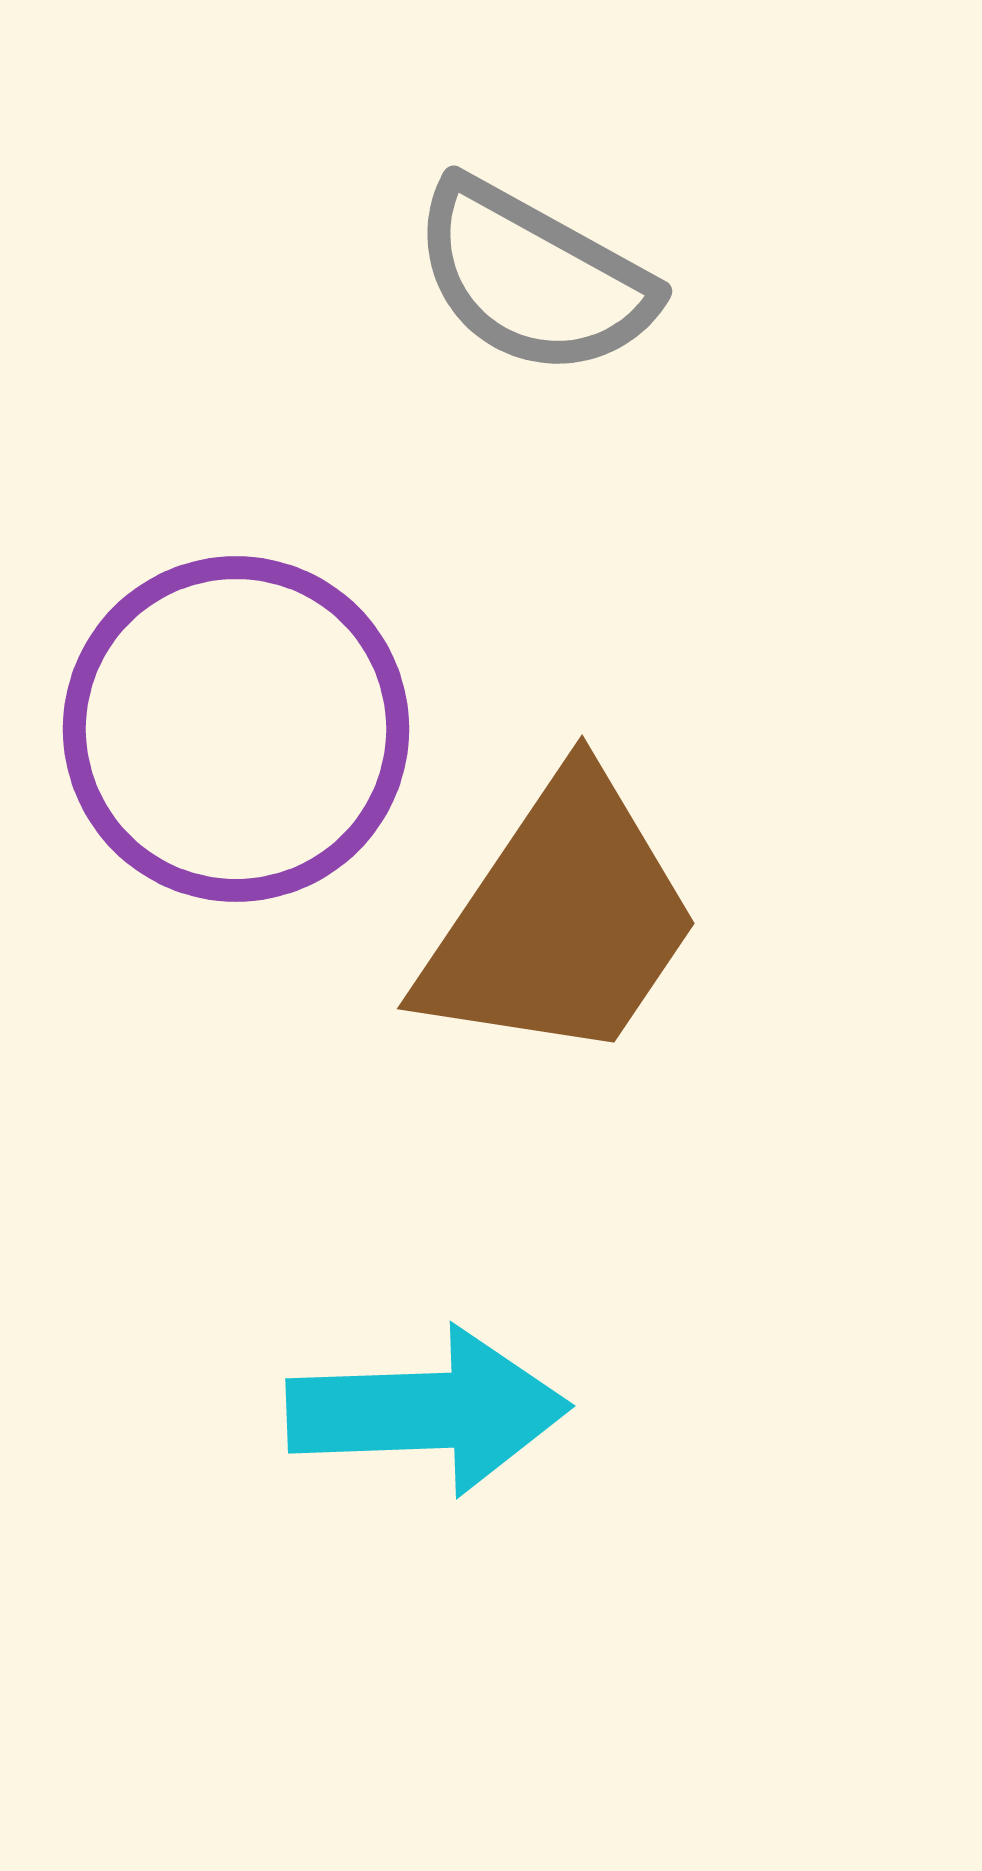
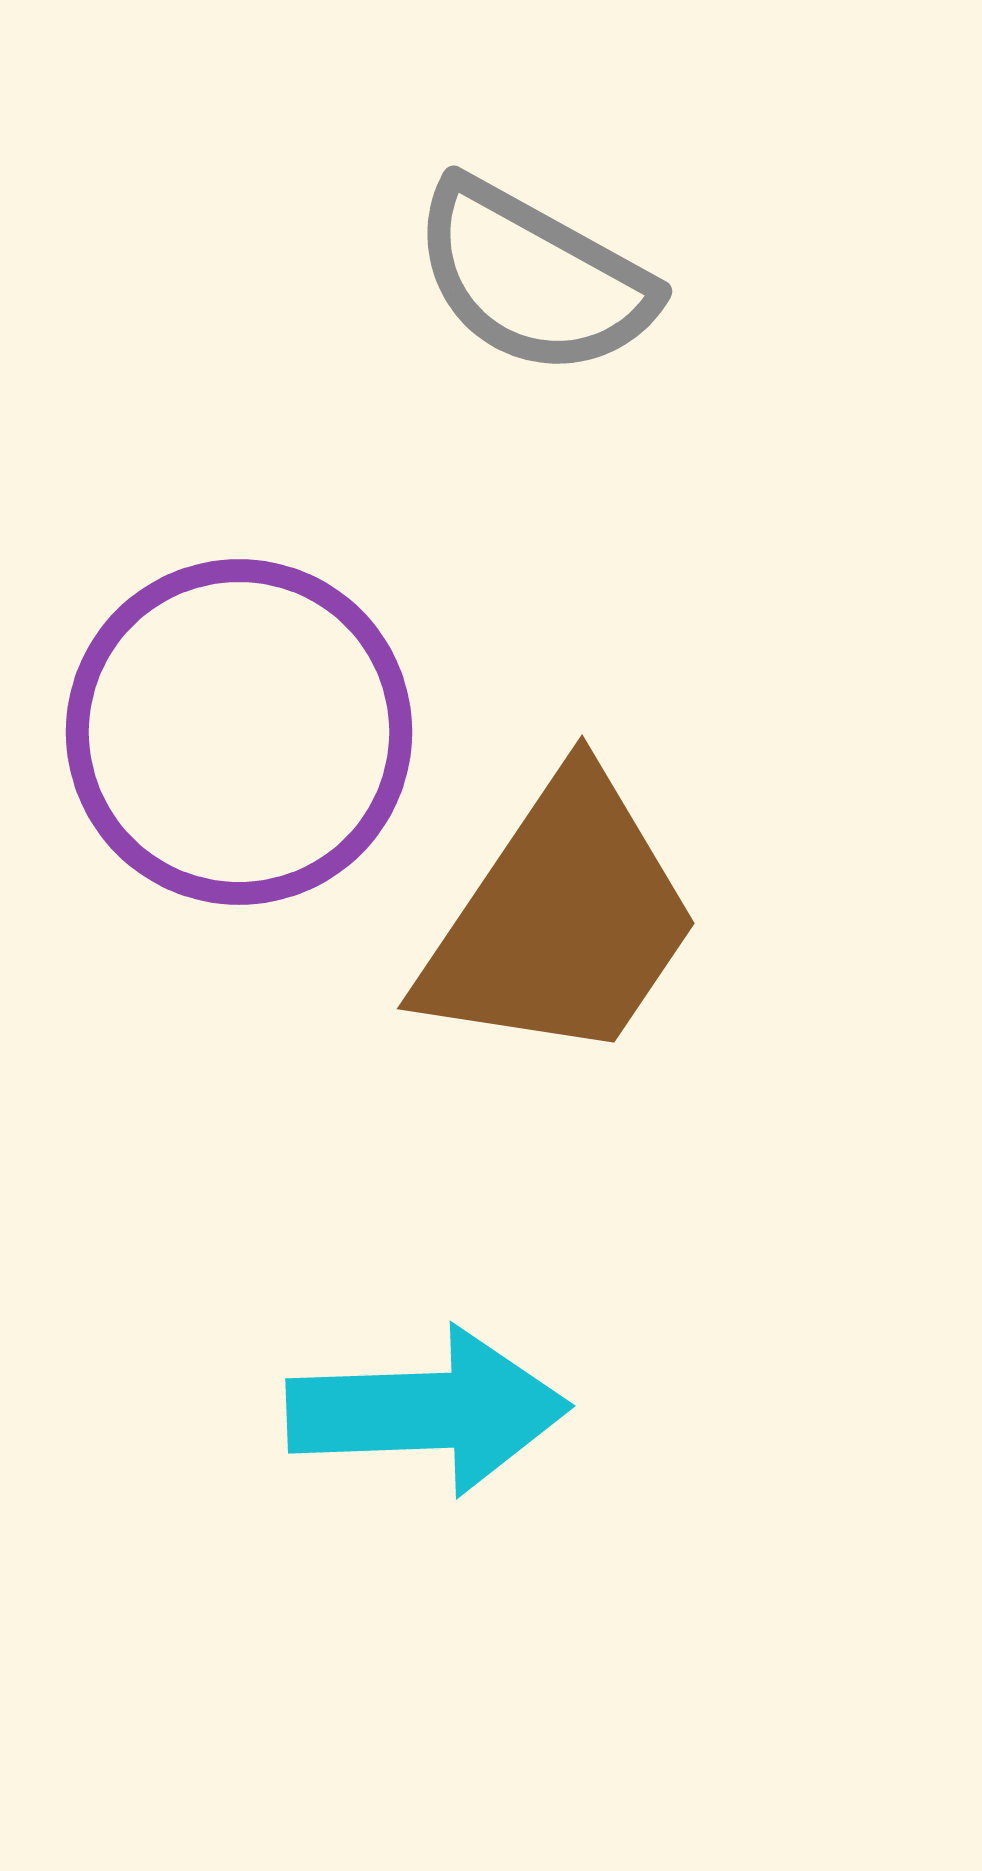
purple circle: moved 3 px right, 3 px down
